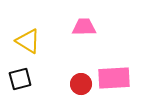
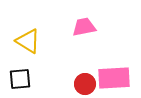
pink trapezoid: rotated 10 degrees counterclockwise
black square: rotated 10 degrees clockwise
red circle: moved 4 px right
